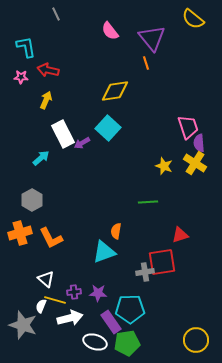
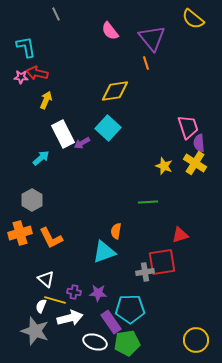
red arrow: moved 11 px left, 3 px down
purple cross: rotated 16 degrees clockwise
gray star: moved 12 px right, 6 px down
